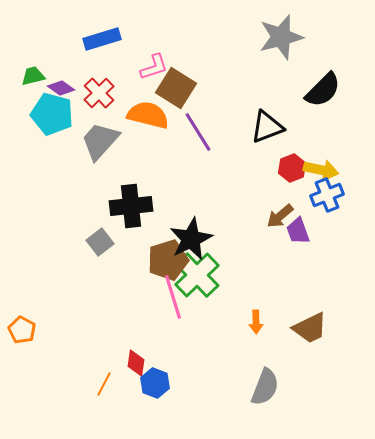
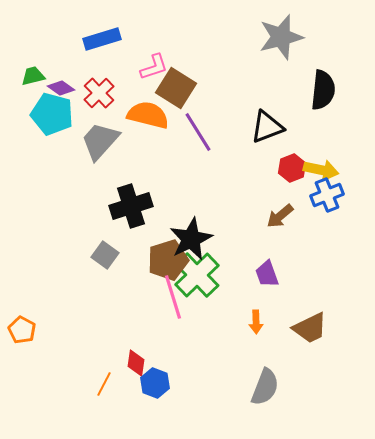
black semicircle: rotated 39 degrees counterclockwise
black cross: rotated 12 degrees counterclockwise
purple trapezoid: moved 31 px left, 43 px down
gray square: moved 5 px right, 13 px down; rotated 16 degrees counterclockwise
